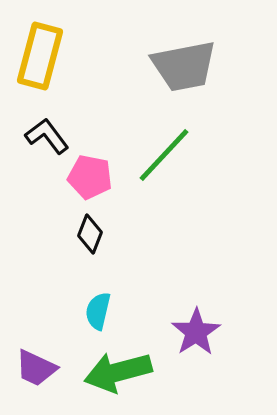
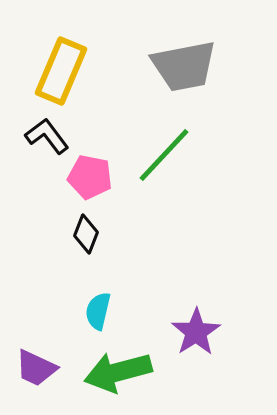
yellow rectangle: moved 21 px right, 15 px down; rotated 8 degrees clockwise
black diamond: moved 4 px left
